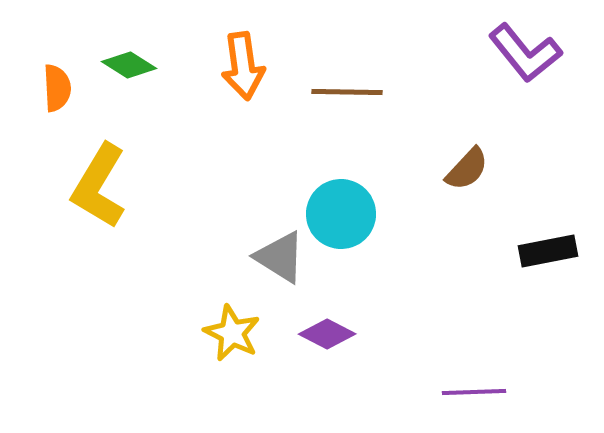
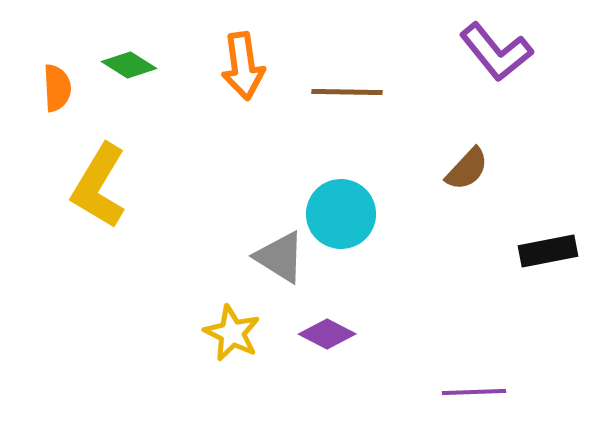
purple L-shape: moved 29 px left, 1 px up
